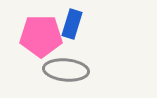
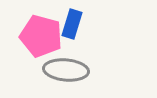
pink pentagon: rotated 15 degrees clockwise
